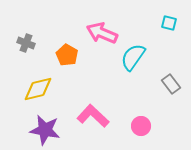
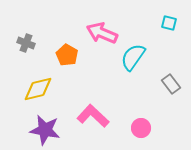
pink circle: moved 2 px down
